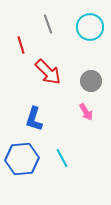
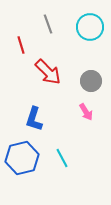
blue hexagon: moved 1 px up; rotated 8 degrees counterclockwise
